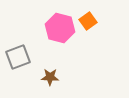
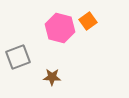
brown star: moved 2 px right
